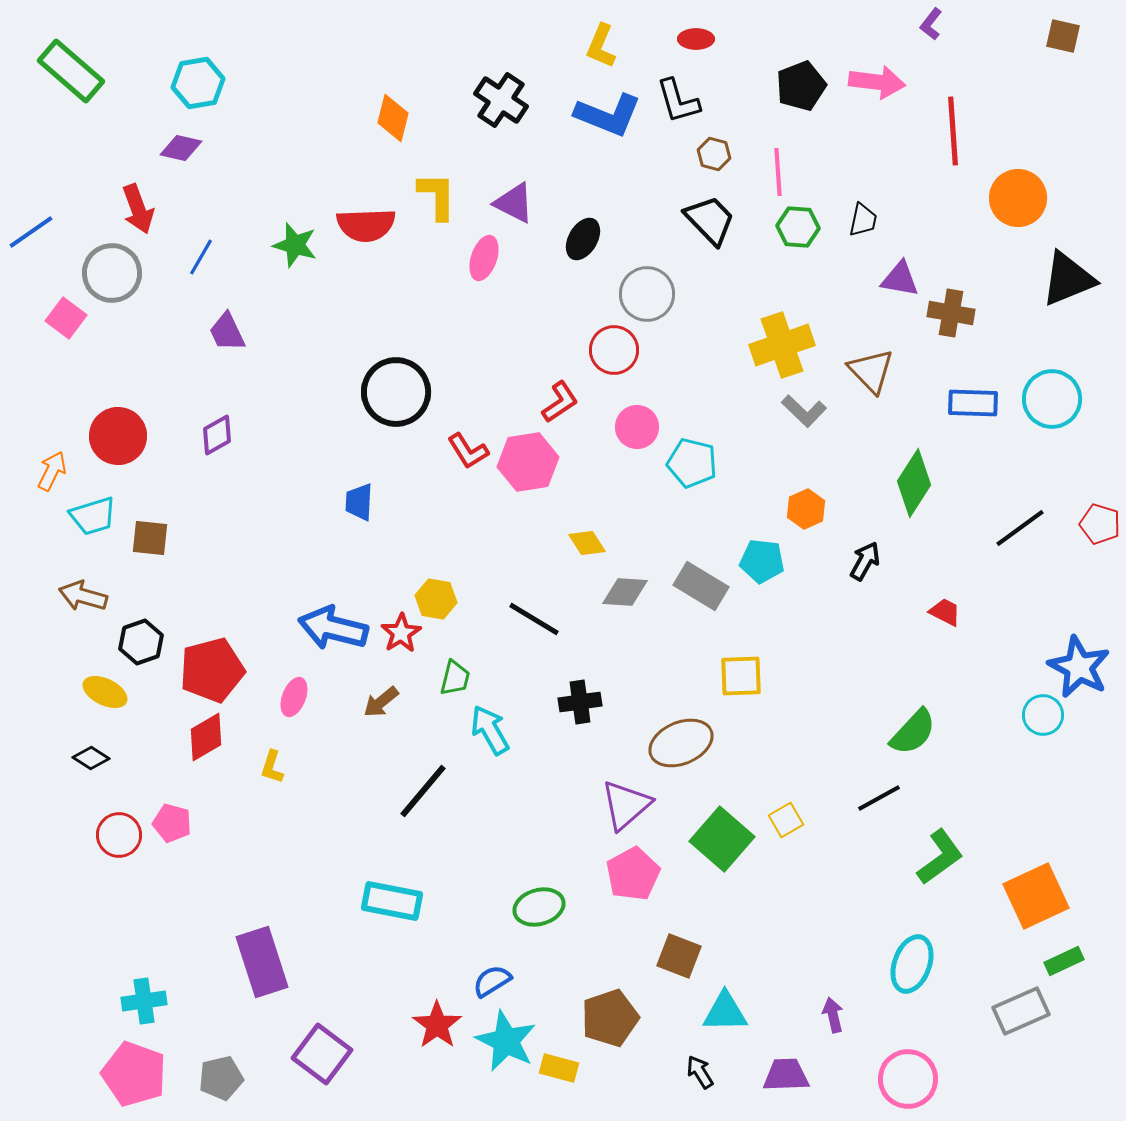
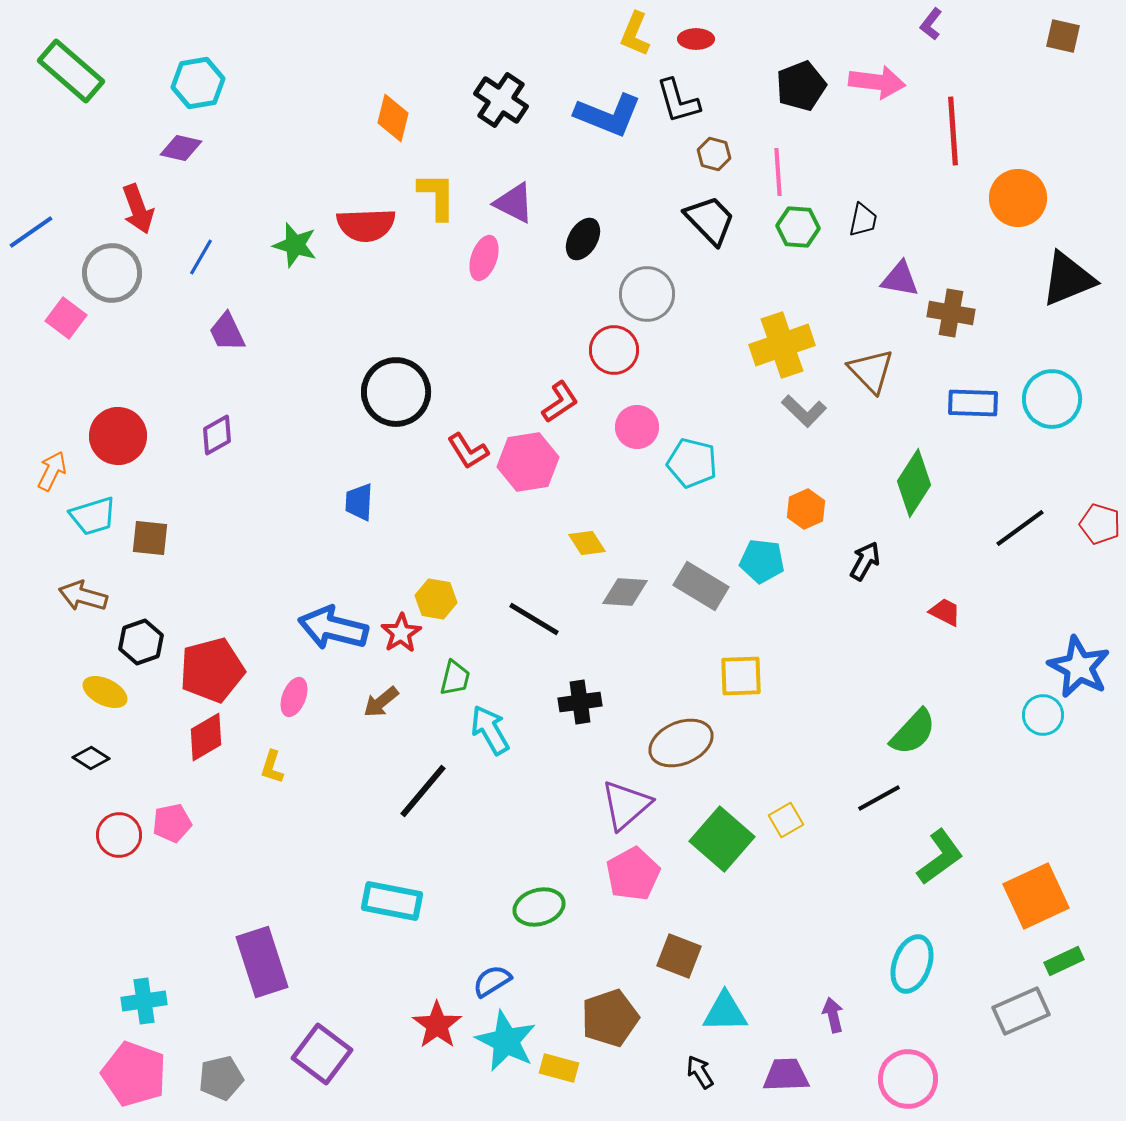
yellow L-shape at (601, 46): moved 34 px right, 12 px up
pink pentagon at (172, 823): rotated 27 degrees counterclockwise
